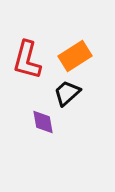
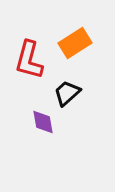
orange rectangle: moved 13 px up
red L-shape: moved 2 px right
